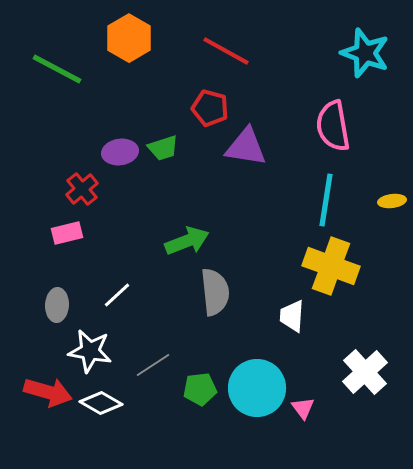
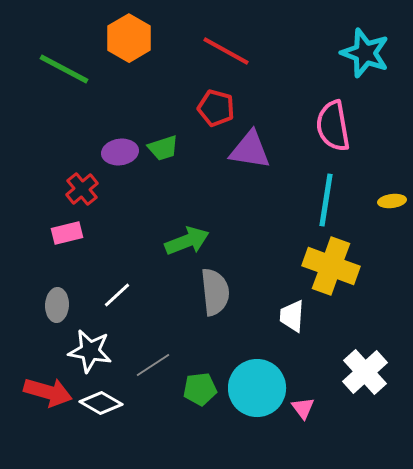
green line: moved 7 px right
red pentagon: moved 6 px right
purple triangle: moved 4 px right, 3 px down
